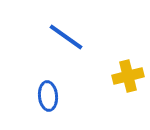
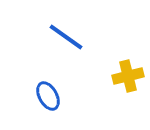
blue ellipse: rotated 24 degrees counterclockwise
